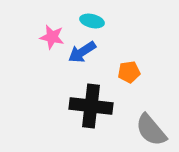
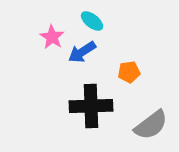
cyan ellipse: rotated 25 degrees clockwise
pink star: rotated 20 degrees clockwise
black cross: rotated 9 degrees counterclockwise
gray semicircle: moved 5 px up; rotated 87 degrees counterclockwise
